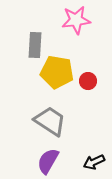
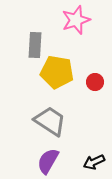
pink star: rotated 12 degrees counterclockwise
red circle: moved 7 px right, 1 px down
